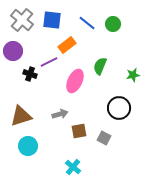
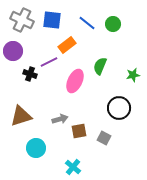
gray cross: rotated 15 degrees counterclockwise
gray arrow: moved 5 px down
cyan circle: moved 8 px right, 2 px down
